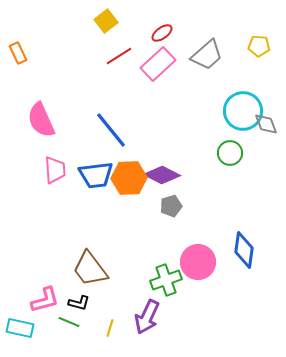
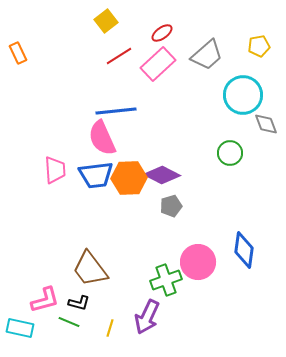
yellow pentagon: rotated 15 degrees counterclockwise
cyan circle: moved 16 px up
pink semicircle: moved 61 px right, 18 px down
blue line: moved 5 px right, 19 px up; rotated 57 degrees counterclockwise
